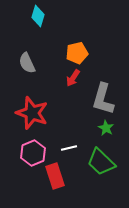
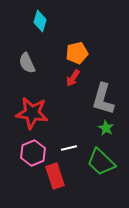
cyan diamond: moved 2 px right, 5 px down
red star: rotated 12 degrees counterclockwise
